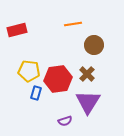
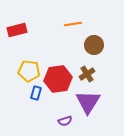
brown cross: rotated 14 degrees clockwise
